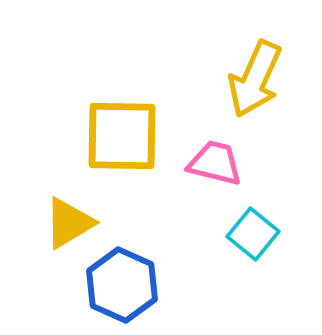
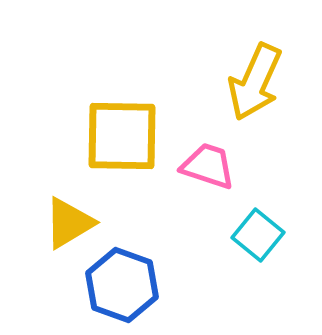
yellow arrow: moved 3 px down
pink trapezoid: moved 7 px left, 3 px down; rotated 4 degrees clockwise
cyan square: moved 5 px right, 1 px down
blue hexagon: rotated 4 degrees counterclockwise
